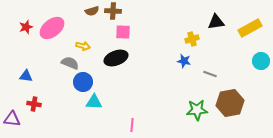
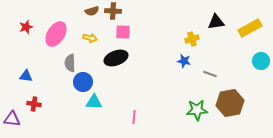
pink ellipse: moved 4 px right, 6 px down; rotated 20 degrees counterclockwise
yellow arrow: moved 7 px right, 8 px up
gray semicircle: rotated 114 degrees counterclockwise
pink line: moved 2 px right, 8 px up
